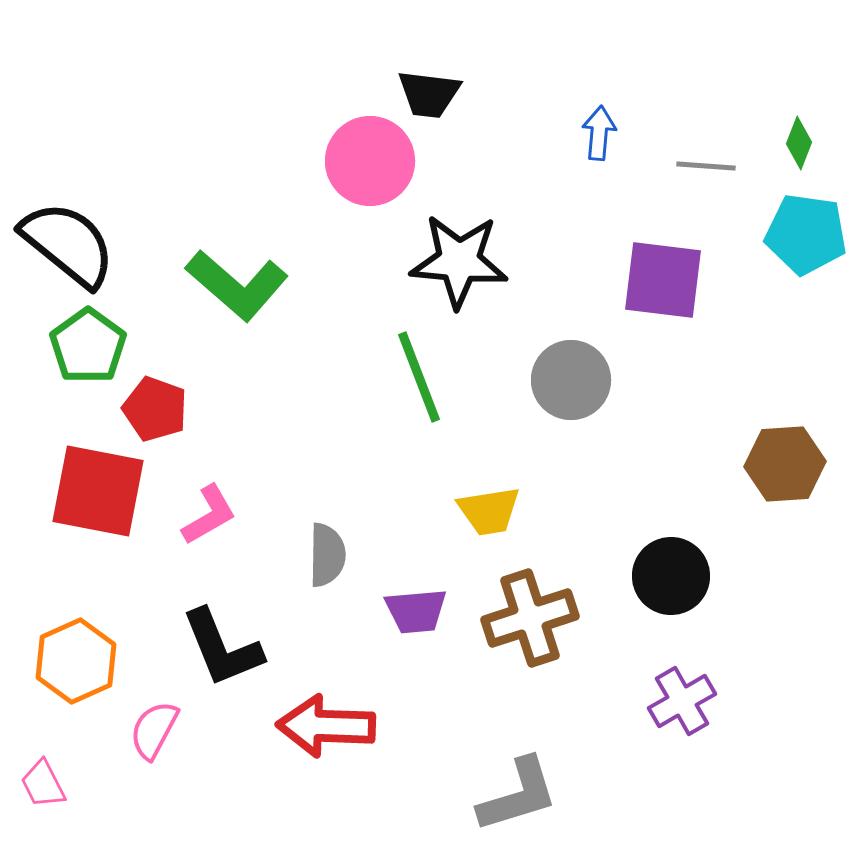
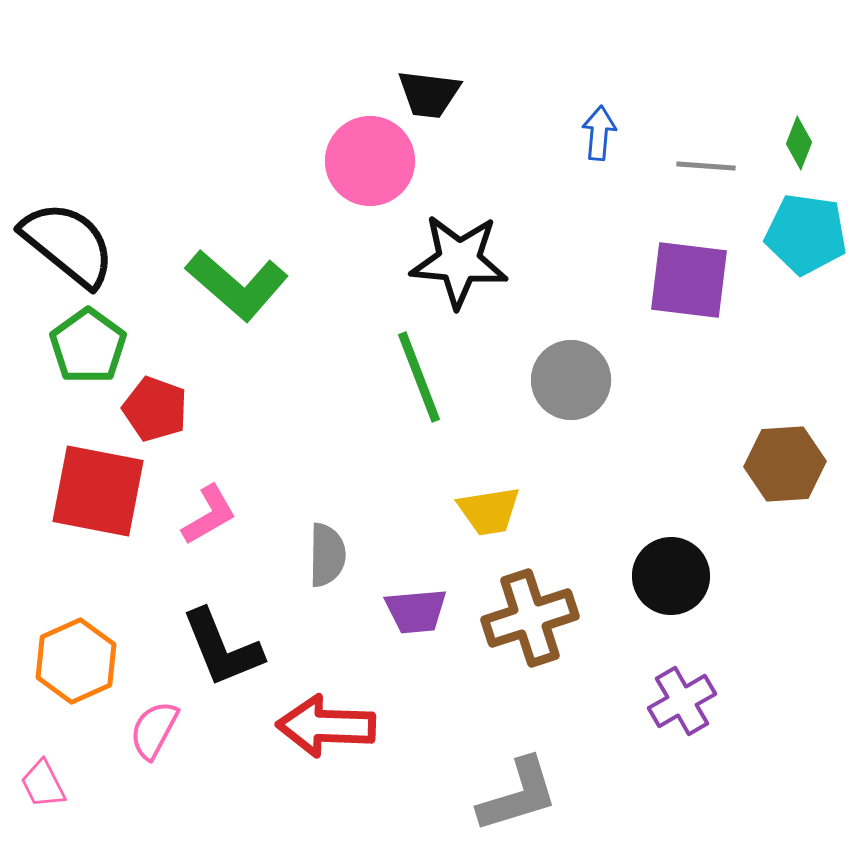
purple square: moved 26 px right
